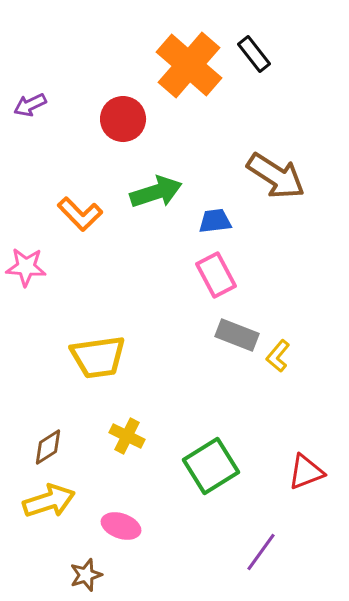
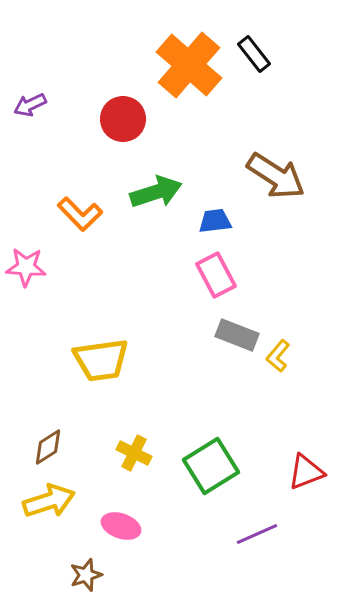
yellow trapezoid: moved 3 px right, 3 px down
yellow cross: moved 7 px right, 17 px down
purple line: moved 4 px left, 18 px up; rotated 30 degrees clockwise
